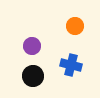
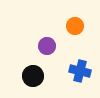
purple circle: moved 15 px right
blue cross: moved 9 px right, 6 px down
